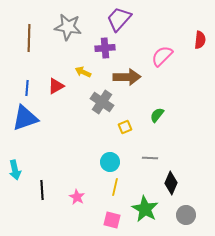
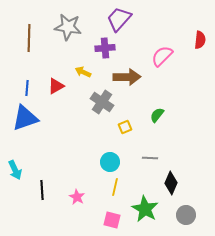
cyan arrow: rotated 12 degrees counterclockwise
